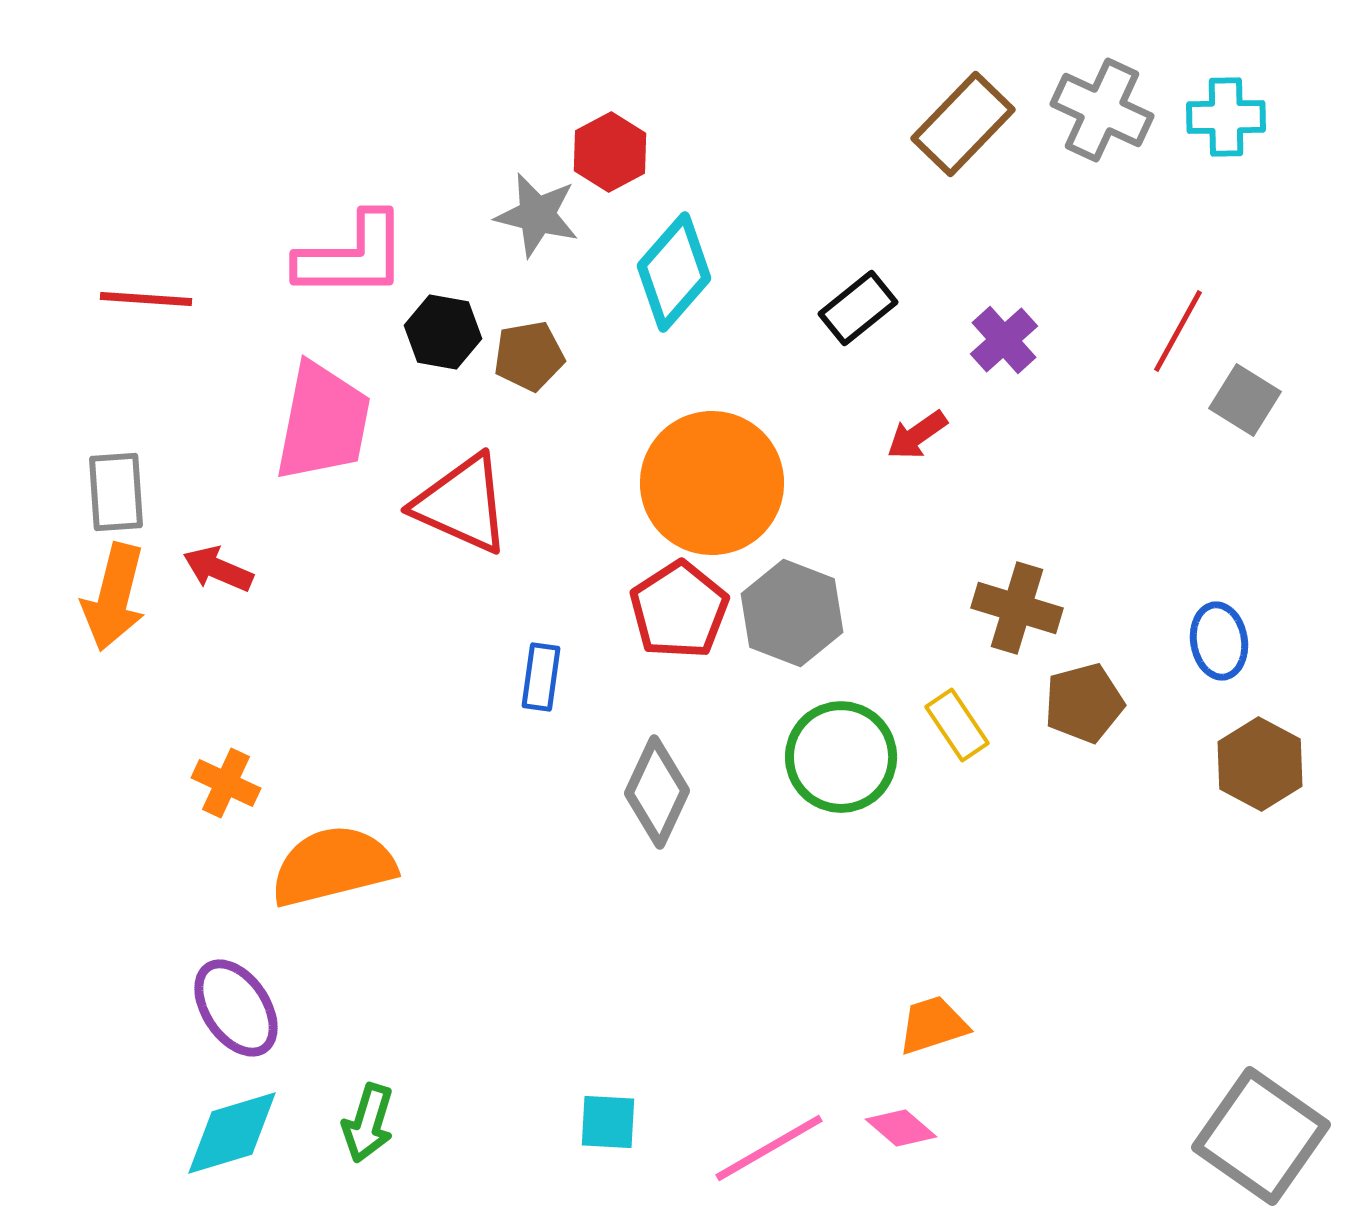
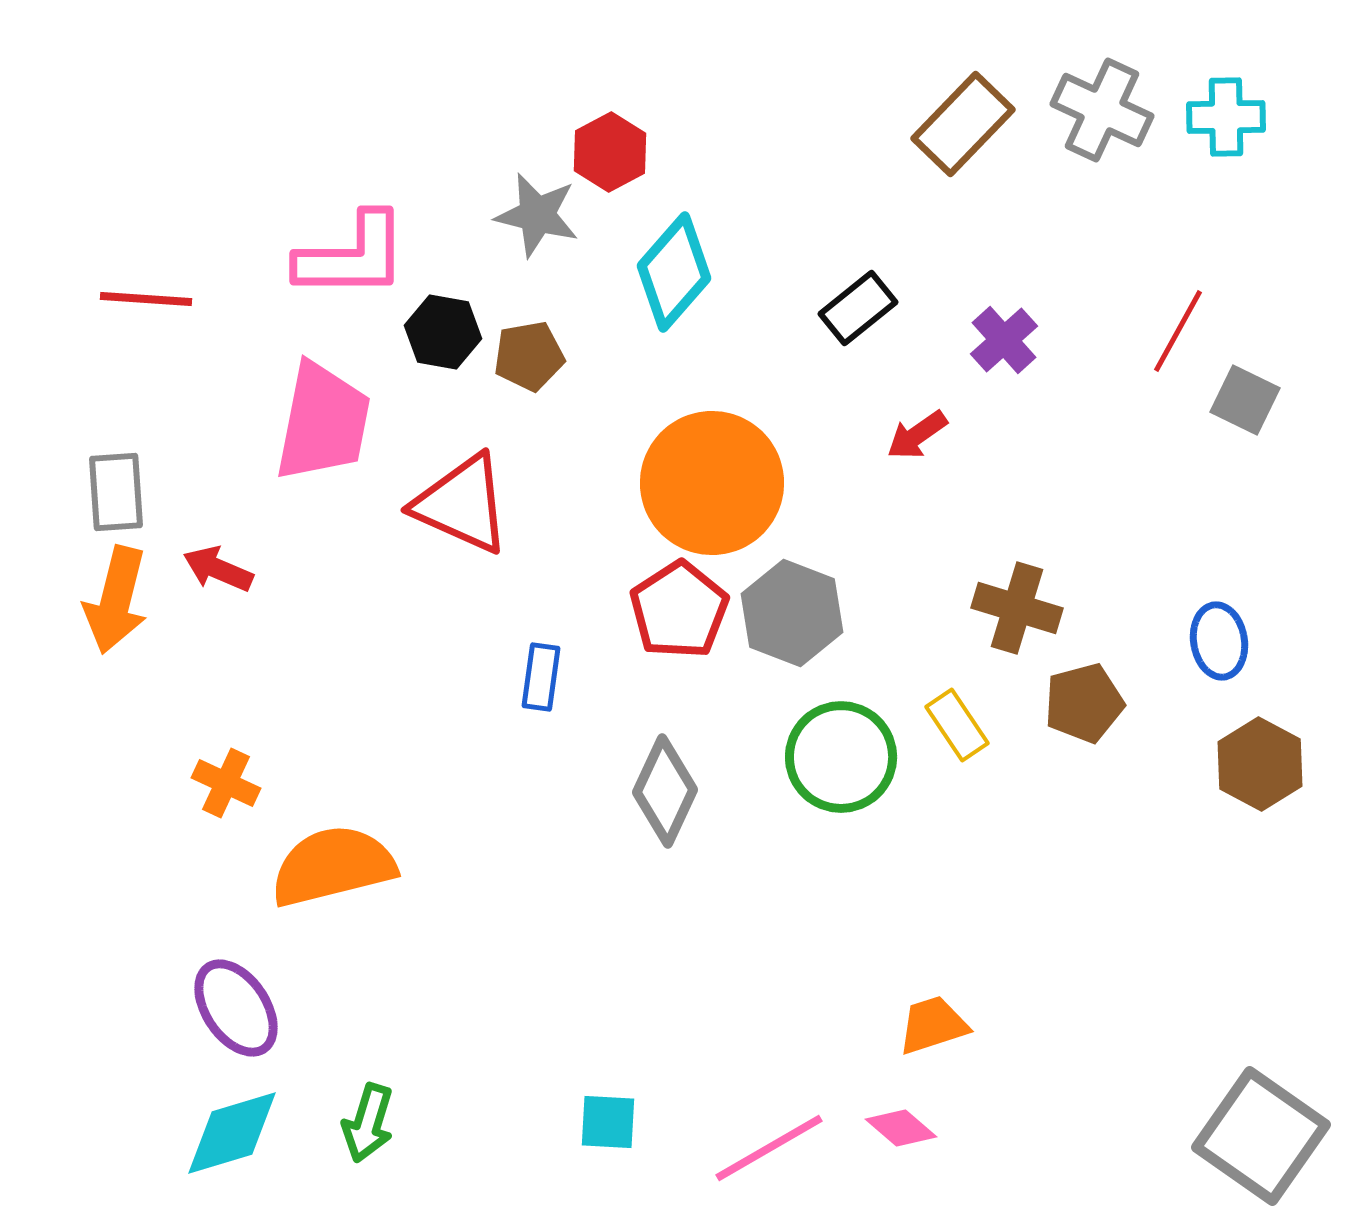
gray square at (1245, 400): rotated 6 degrees counterclockwise
orange arrow at (114, 597): moved 2 px right, 3 px down
gray diamond at (657, 792): moved 8 px right, 1 px up
